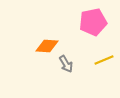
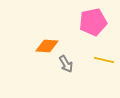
yellow line: rotated 36 degrees clockwise
